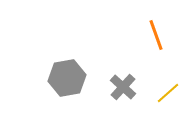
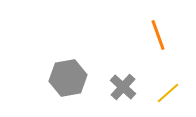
orange line: moved 2 px right
gray hexagon: moved 1 px right
